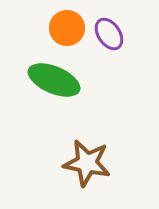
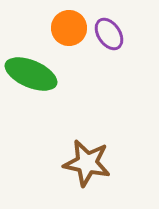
orange circle: moved 2 px right
green ellipse: moved 23 px left, 6 px up
